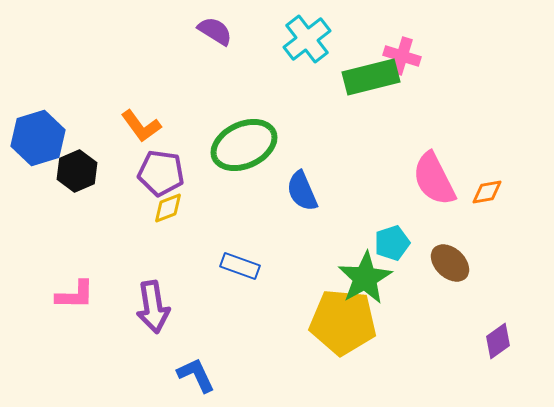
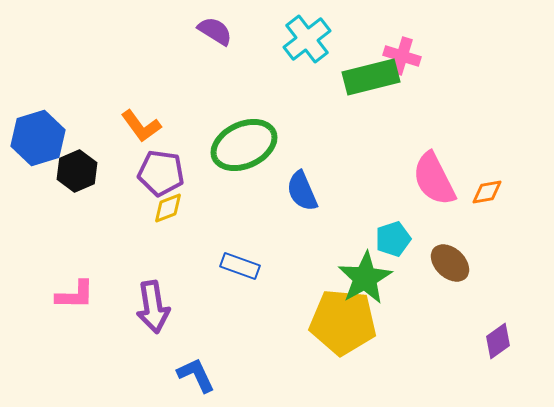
cyan pentagon: moved 1 px right, 4 px up
